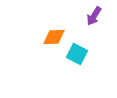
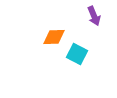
purple arrow: rotated 54 degrees counterclockwise
